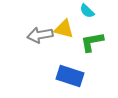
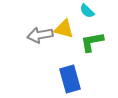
blue rectangle: moved 3 px down; rotated 56 degrees clockwise
